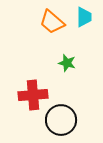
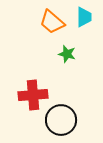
green star: moved 9 px up
